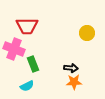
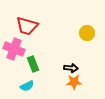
red trapezoid: rotated 15 degrees clockwise
